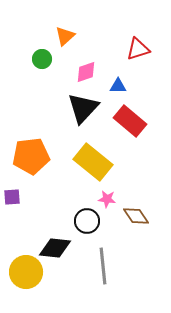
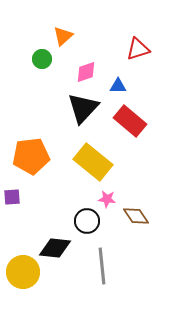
orange triangle: moved 2 px left
gray line: moved 1 px left
yellow circle: moved 3 px left
